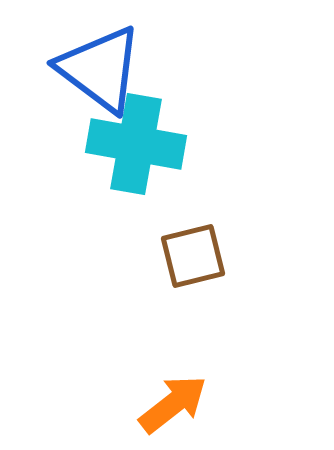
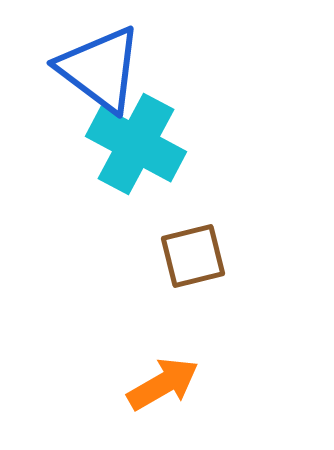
cyan cross: rotated 18 degrees clockwise
orange arrow: moved 10 px left, 20 px up; rotated 8 degrees clockwise
